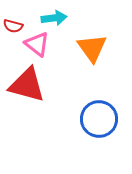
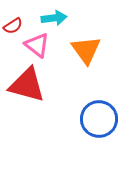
red semicircle: rotated 48 degrees counterclockwise
pink triangle: moved 1 px down
orange triangle: moved 6 px left, 2 px down
